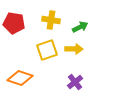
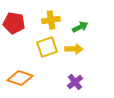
yellow cross: rotated 18 degrees counterclockwise
yellow square: moved 3 px up
